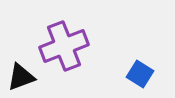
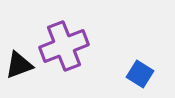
black triangle: moved 2 px left, 12 px up
